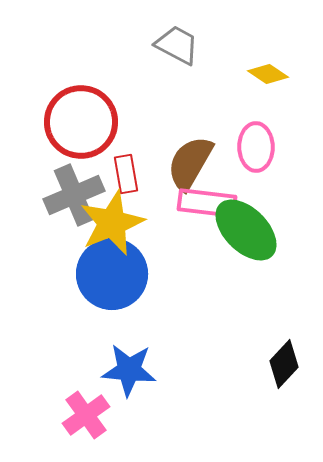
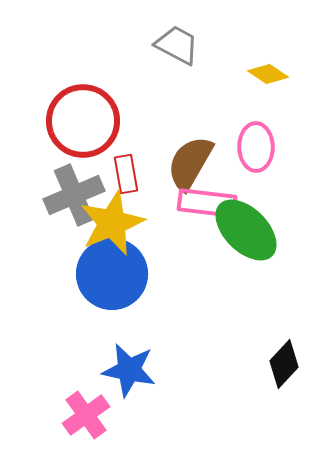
red circle: moved 2 px right, 1 px up
blue star: rotated 6 degrees clockwise
